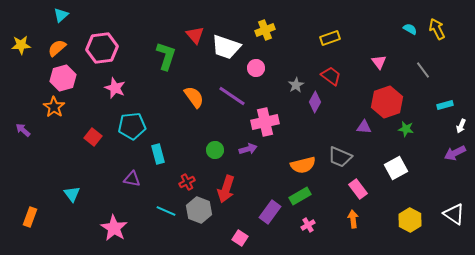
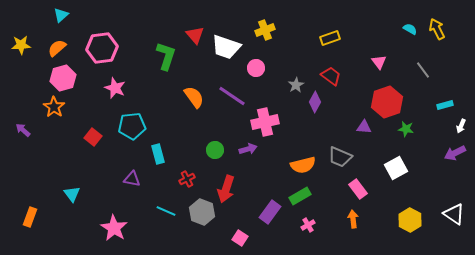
red cross at (187, 182): moved 3 px up
gray hexagon at (199, 210): moved 3 px right, 2 px down
